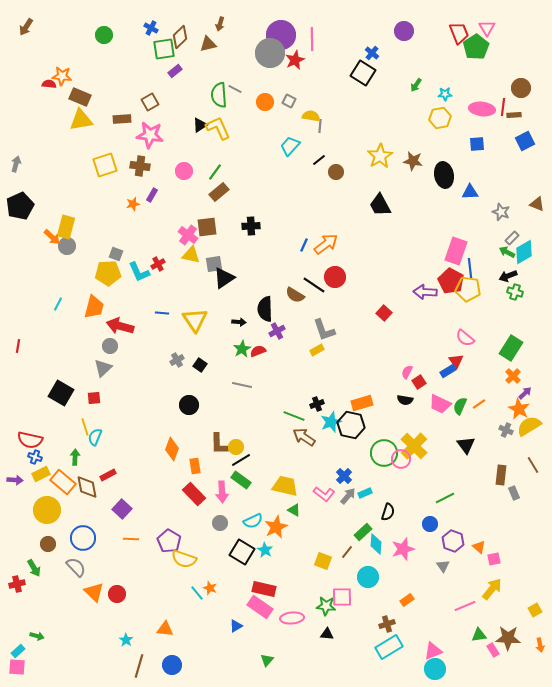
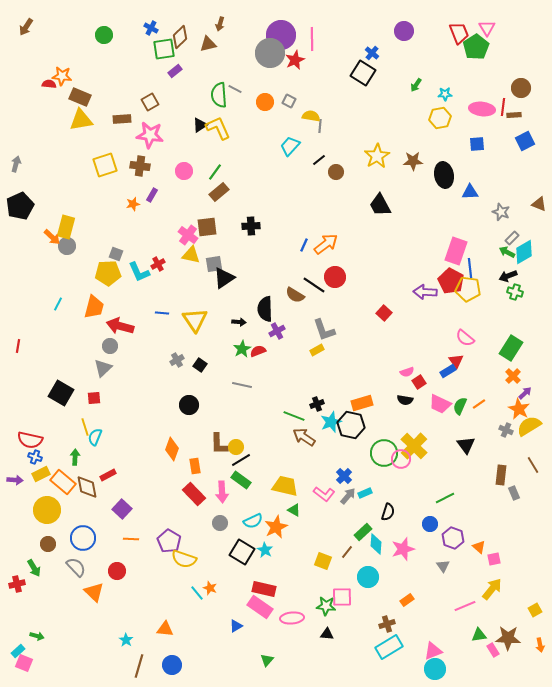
yellow star at (380, 156): moved 3 px left
brown star at (413, 161): rotated 12 degrees counterclockwise
brown triangle at (537, 204): moved 2 px right
pink semicircle at (407, 372): rotated 136 degrees counterclockwise
purple hexagon at (453, 541): moved 3 px up
red circle at (117, 594): moved 23 px up
pink square at (17, 667): moved 7 px right, 4 px up; rotated 18 degrees clockwise
